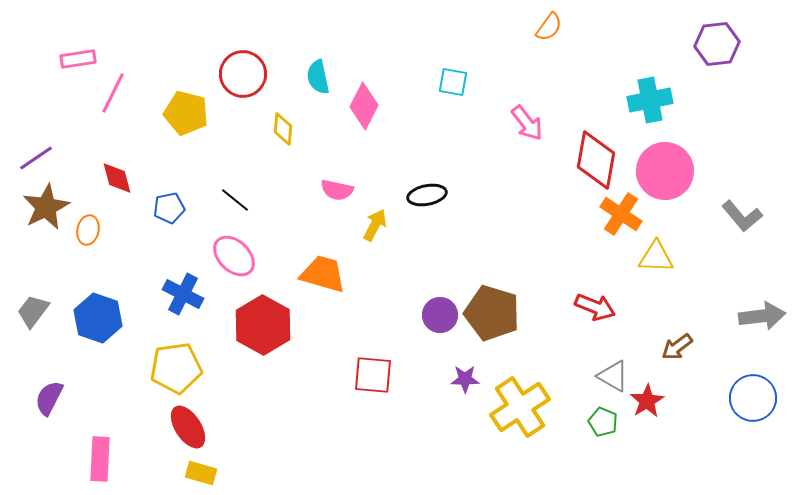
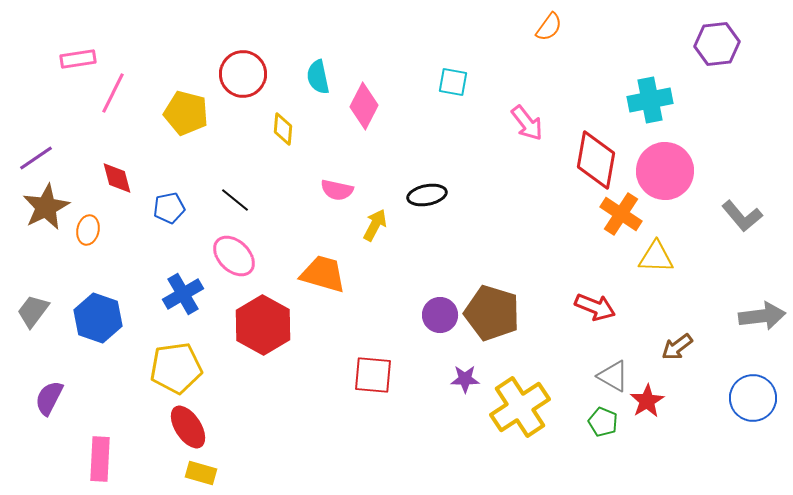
blue cross at (183, 294): rotated 33 degrees clockwise
